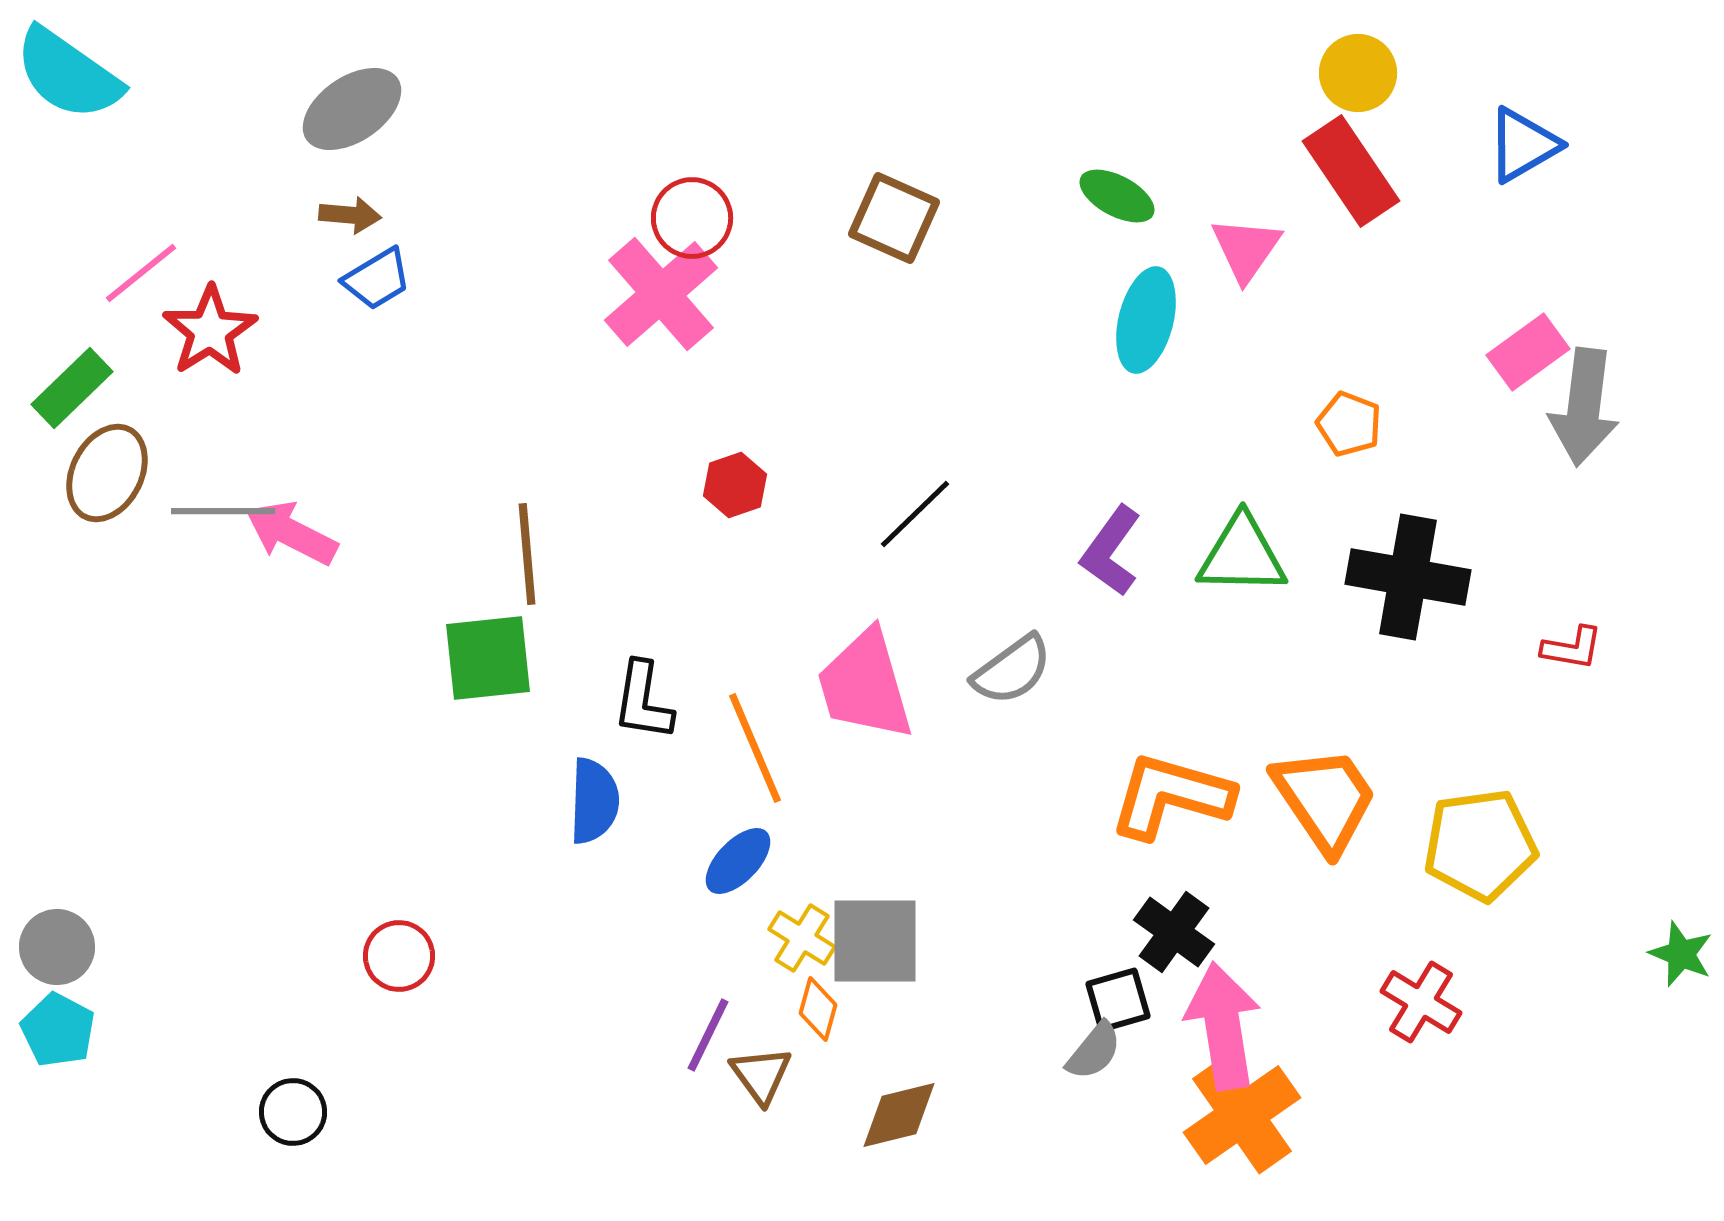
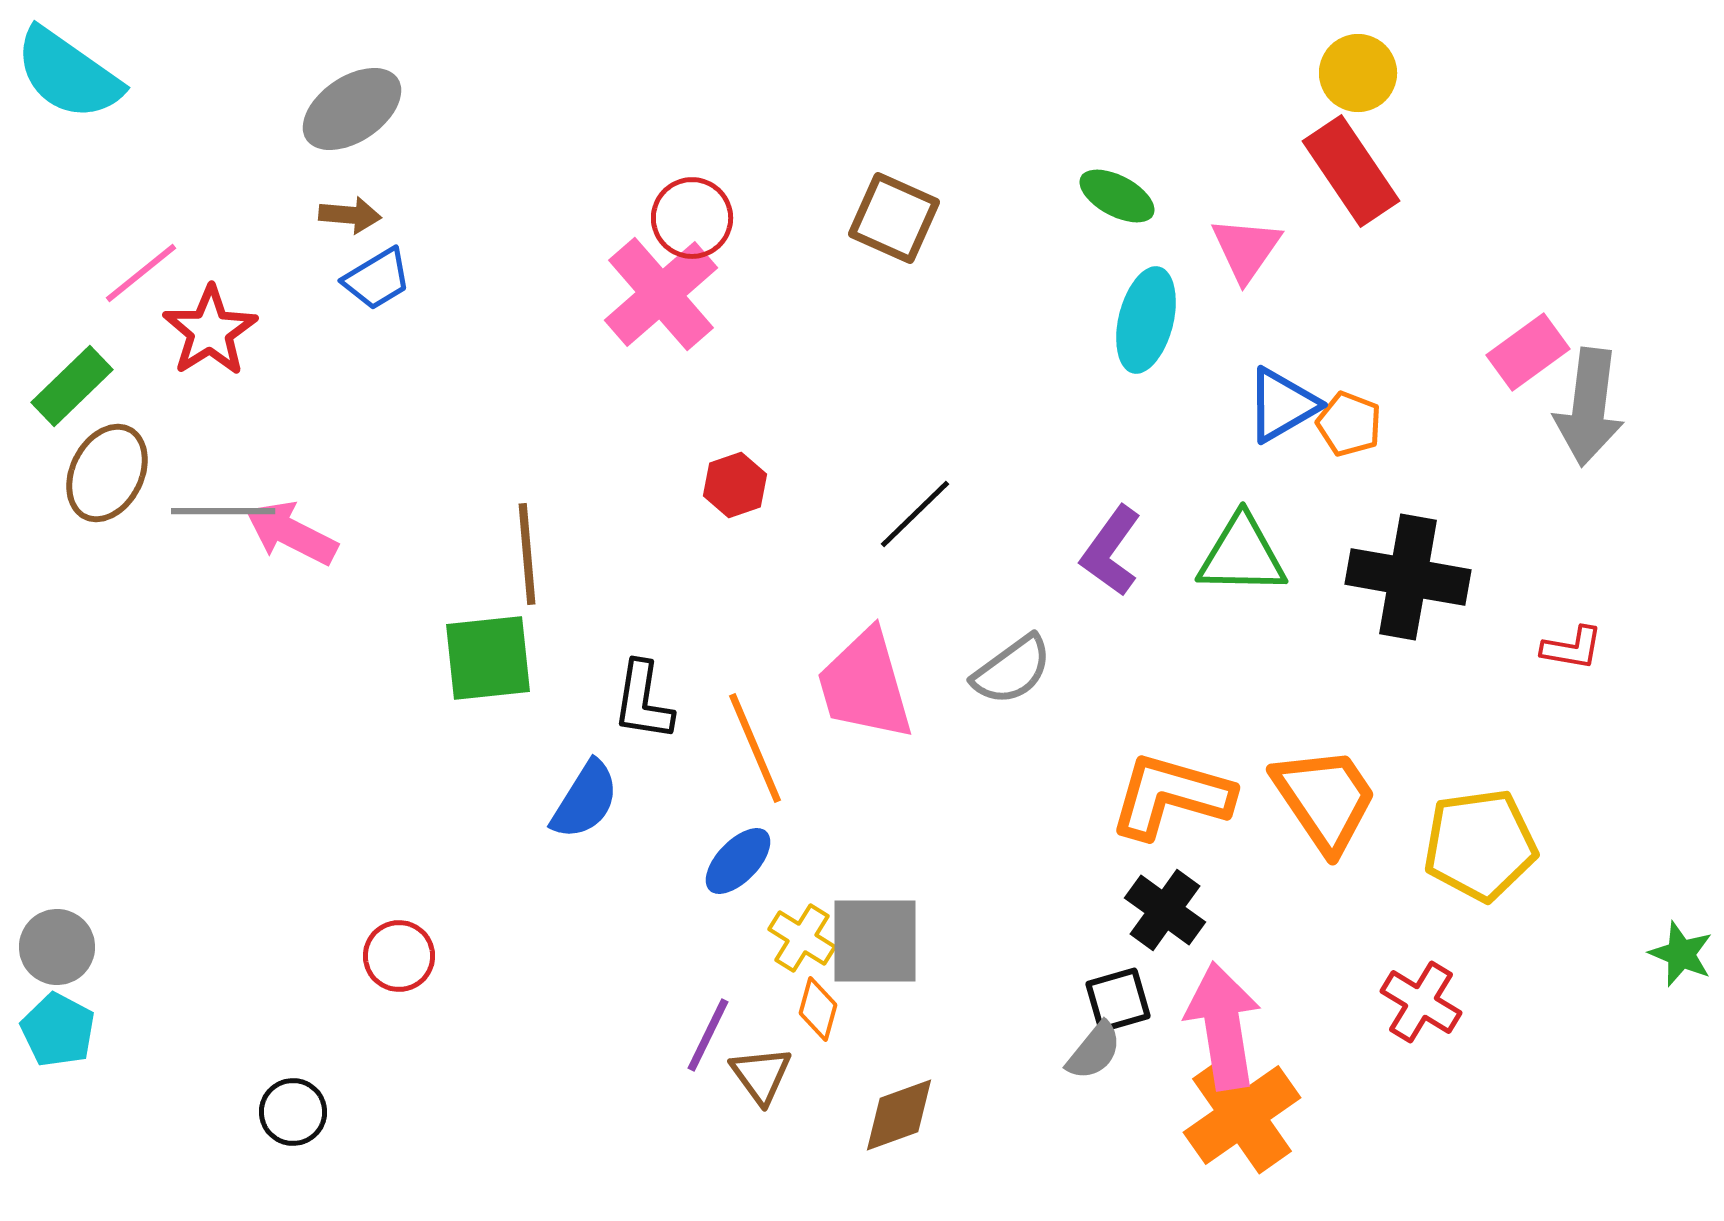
blue triangle at (1523, 145): moved 241 px left, 260 px down
green rectangle at (72, 388): moved 2 px up
gray arrow at (1584, 407): moved 5 px right
blue semicircle at (594, 801): moved 9 px left, 1 px up; rotated 30 degrees clockwise
black cross at (1174, 932): moved 9 px left, 22 px up
brown diamond at (899, 1115): rotated 6 degrees counterclockwise
